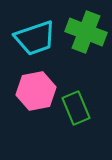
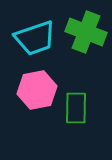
pink hexagon: moved 1 px right, 1 px up
green rectangle: rotated 24 degrees clockwise
